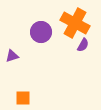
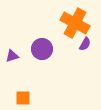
purple circle: moved 1 px right, 17 px down
purple semicircle: moved 2 px right, 1 px up
